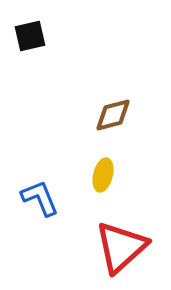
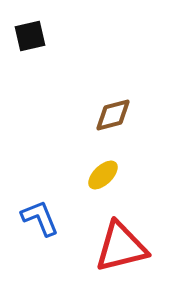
yellow ellipse: rotated 32 degrees clockwise
blue L-shape: moved 20 px down
red triangle: rotated 28 degrees clockwise
